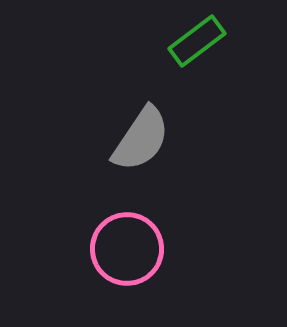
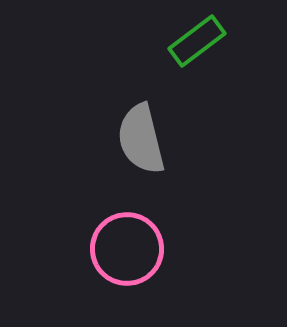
gray semicircle: rotated 132 degrees clockwise
